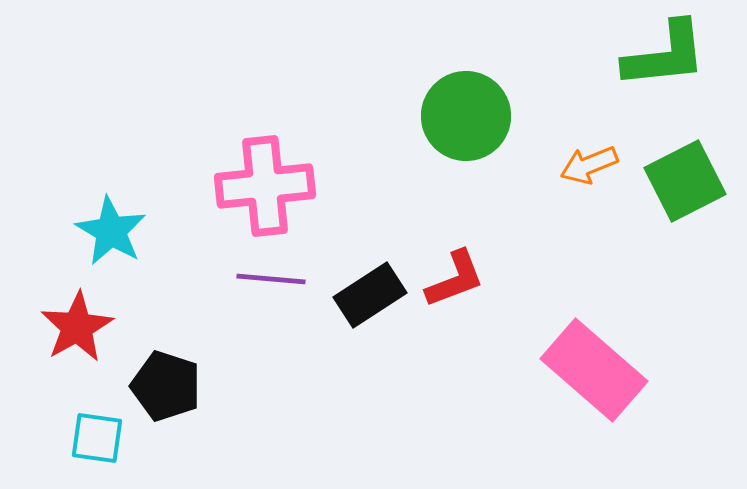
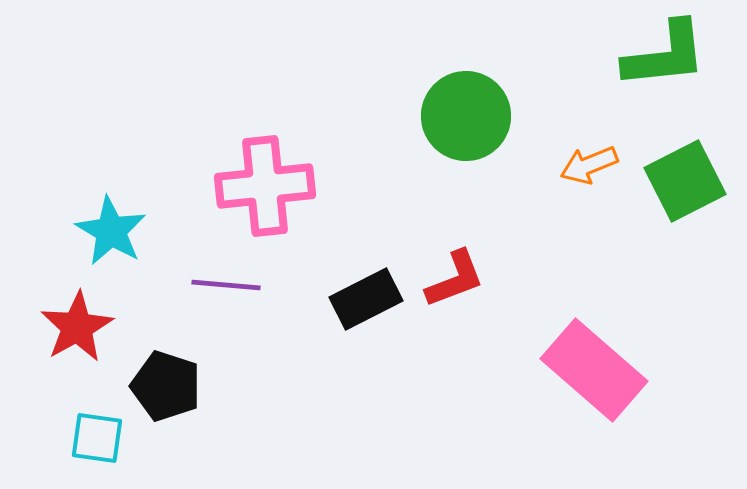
purple line: moved 45 px left, 6 px down
black rectangle: moved 4 px left, 4 px down; rotated 6 degrees clockwise
